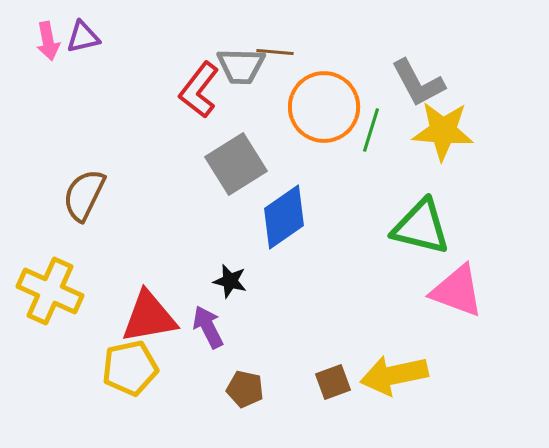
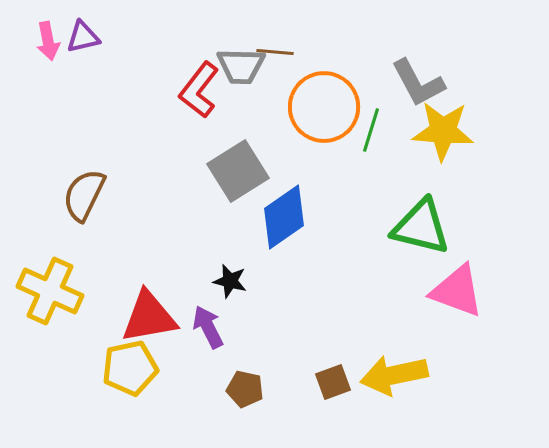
gray square: moved 2 px right, 7 px down
